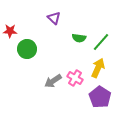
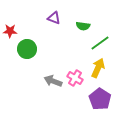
purple triangle: rotated 24 degrees counterclockwise
green semicircle: moved 4 px right, 12 px up
green line: moved 1 px left, 1 px down; rotated 12 degrees clockwise
gray arrow: rotated 54 degrees clockwise
purple pentagon: moved 2 px down
